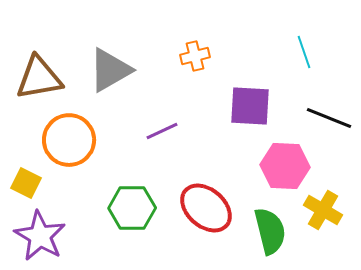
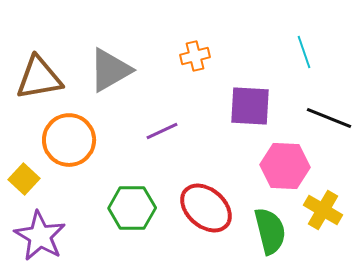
yellow square: moved 2 px left, 4 px up; rotated 16 degrees clockwise
